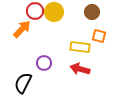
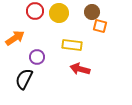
yellow circle: moved 5 px right, 1 px down
orange arrow: moved 7 px left, 9 px down; rotated 12 degrees clockwise
orange square: moved 1 px right, 10 px up
yellow rectangle: moved 8 px left, 2 px up
purple circle: moved 7 px left, 6 px up
black semicircle: moved 1 px right, 4 px up
